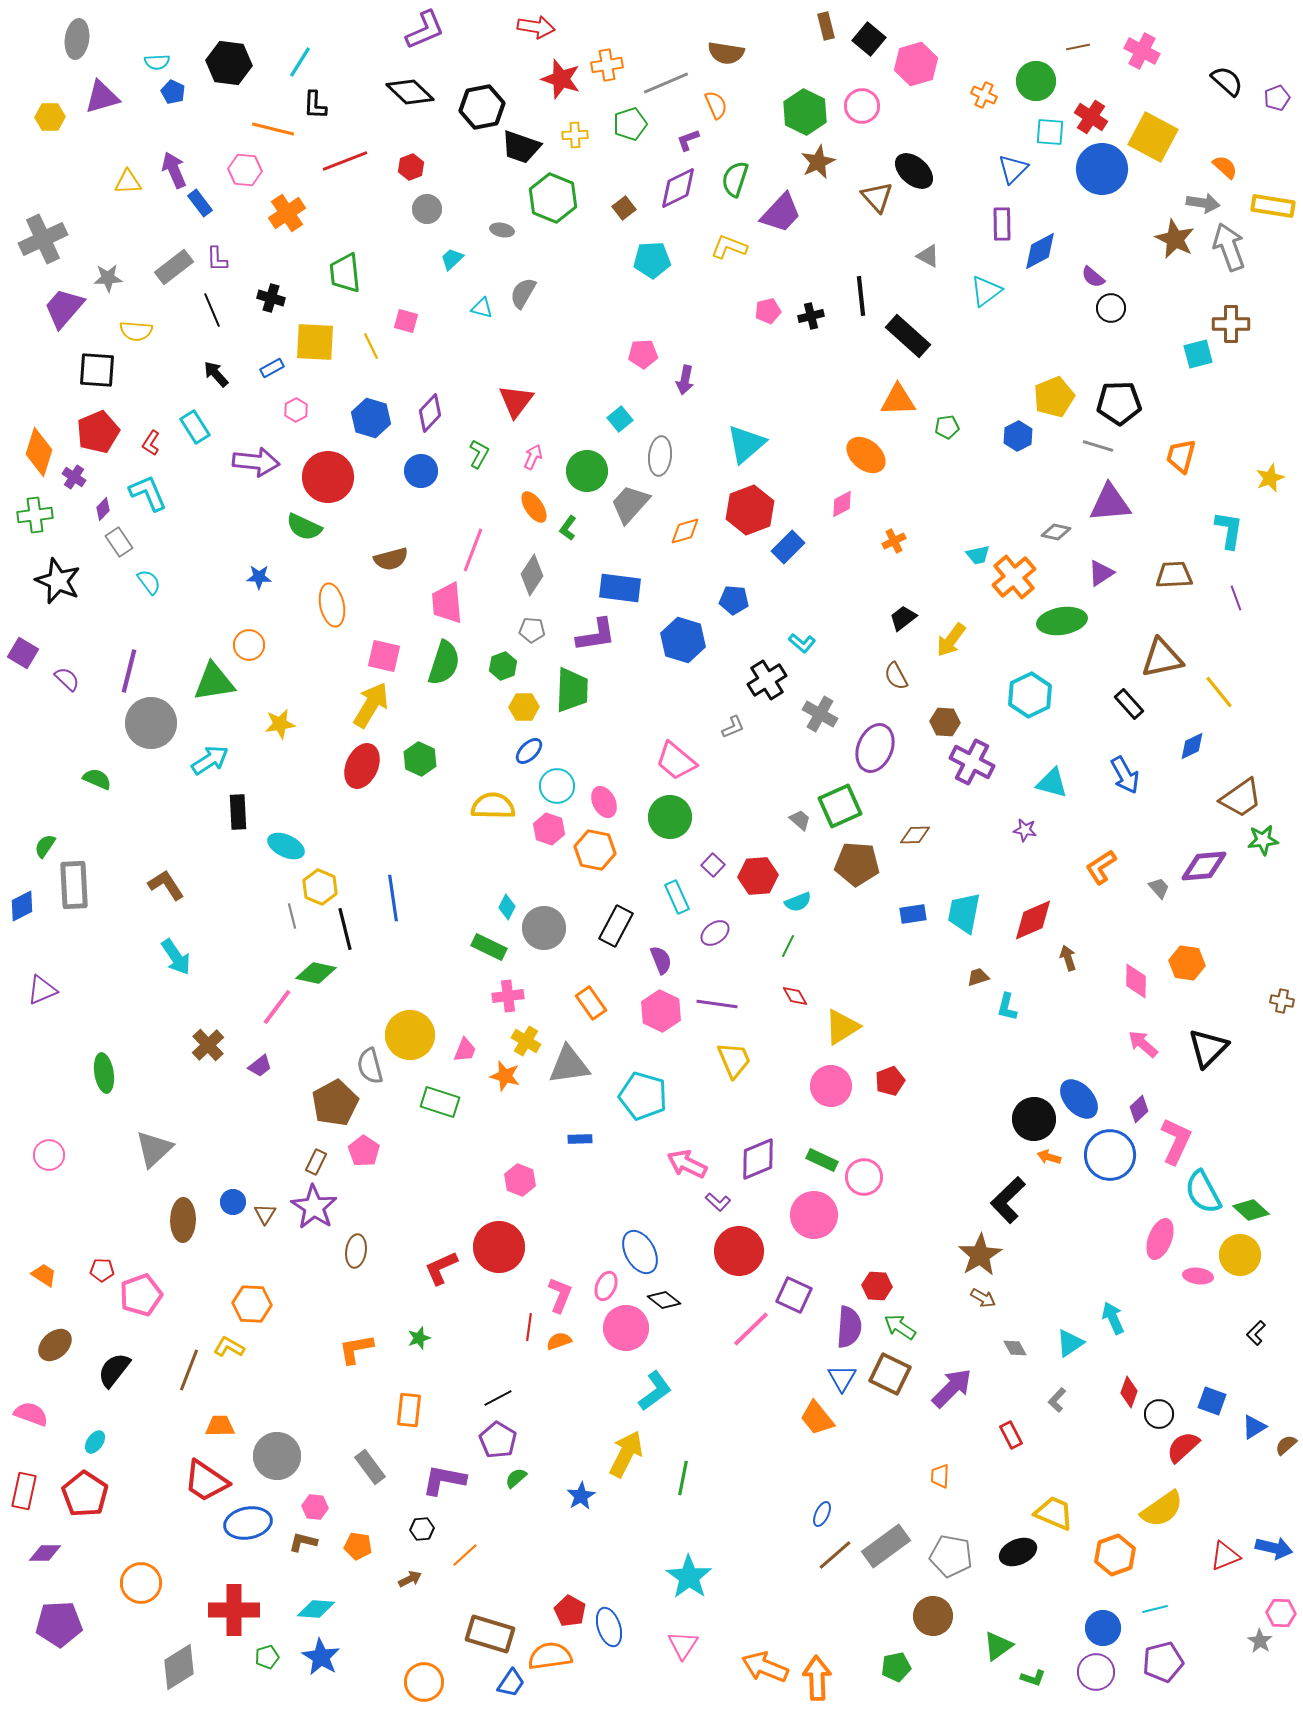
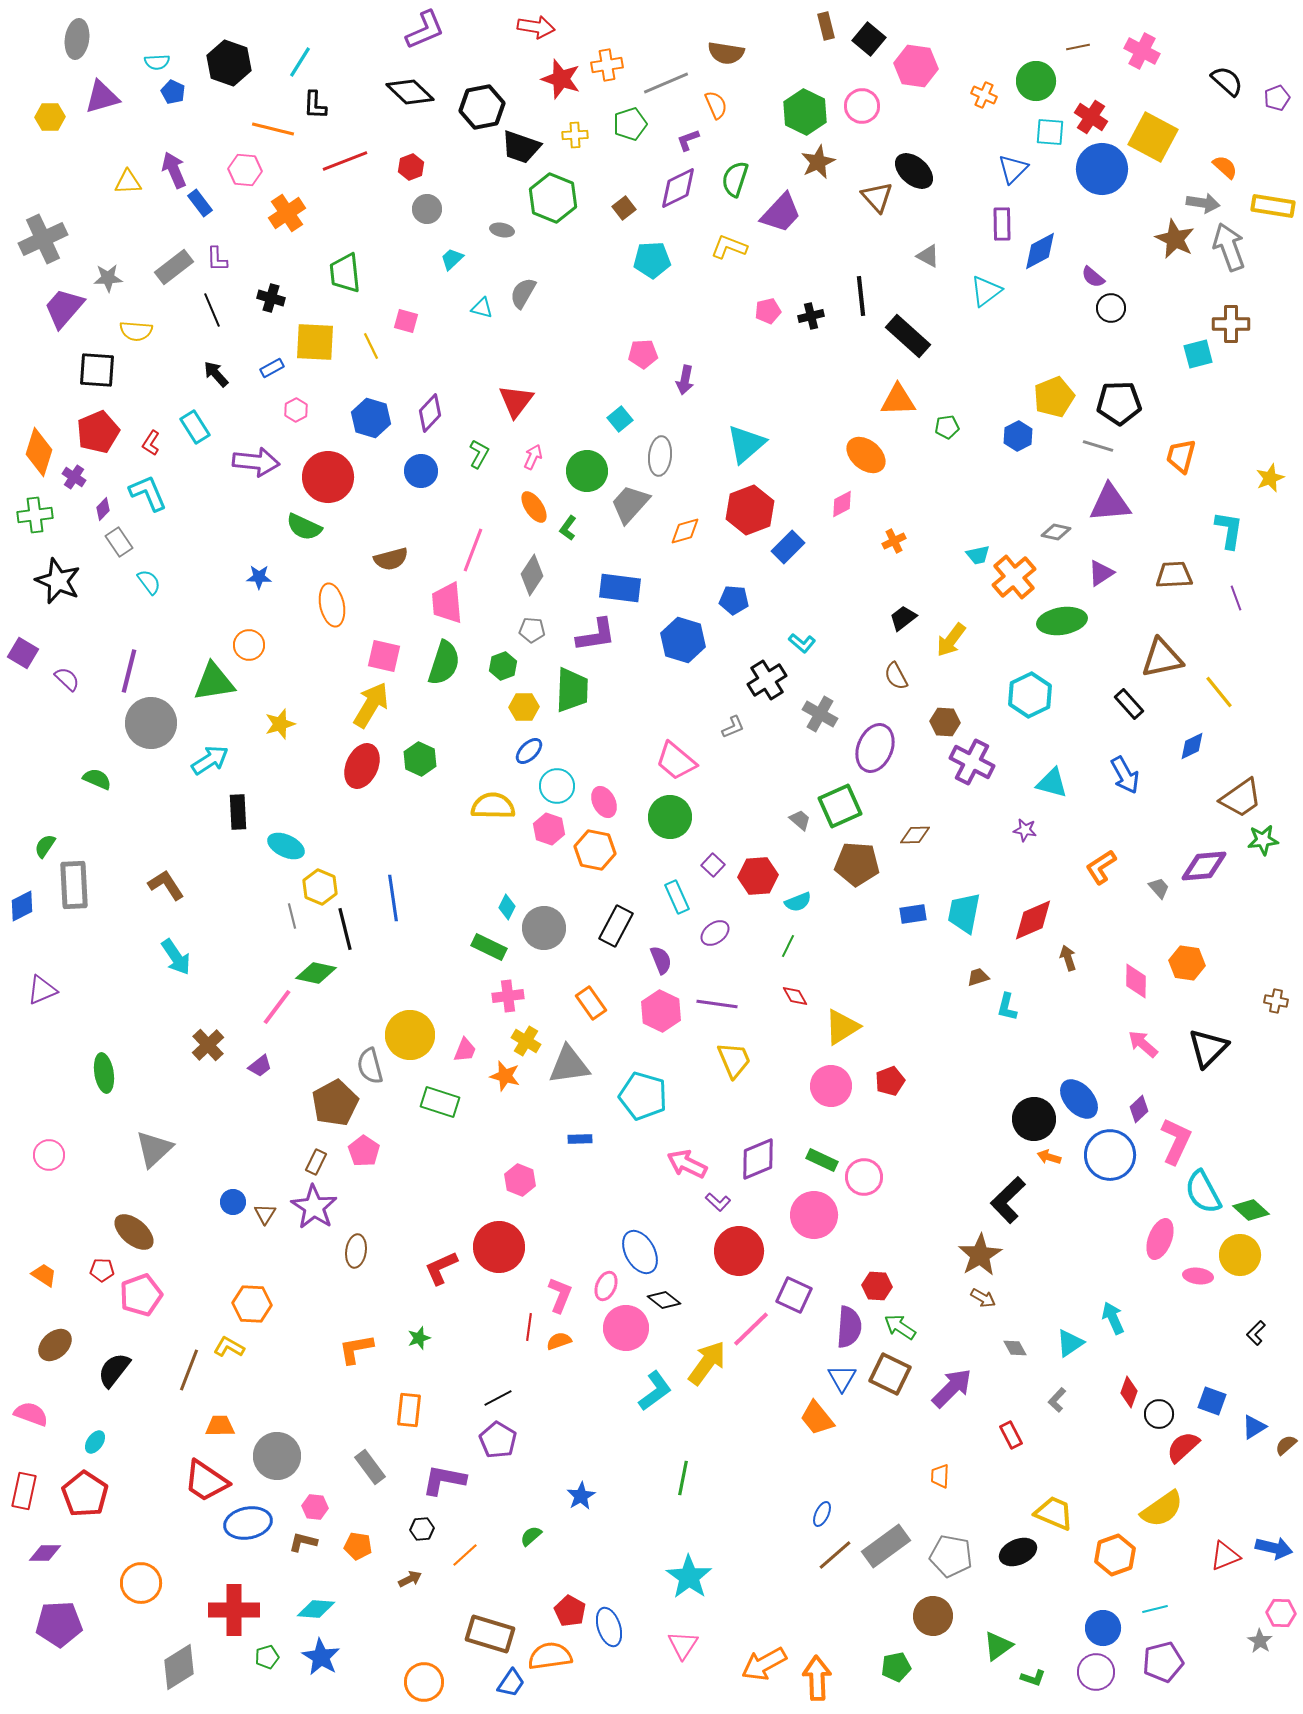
black hexagon at (229, 63): rotated 12 degrees clockwise
pink hexagon at (916, 64): moved 2 px down; rotated 24 degrees clockwise
yellow star at (280, 724): rotated 8 degrees counterclockwise
brown cross at (1282, 1001): moved 6 px left
brown ellipse at (183, 1220): moved 49 px left, 12 px down; rotated 51 degrees counterclockwise
yellow arrow at (626, 1454): moved 81 px right, 91 px up; rotated 9 degrees clockwise
green semicircle at (516, 1478): moved 15 px right, 58 px down
orange arrow at (765, 1667): moved 1 px left, 3 px up; rotated 51 degrees counterclockwise
